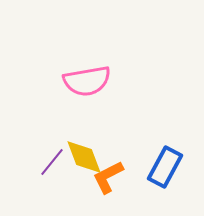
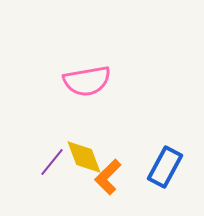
orange L-shape: rotated 18 degrees counterclockwise
